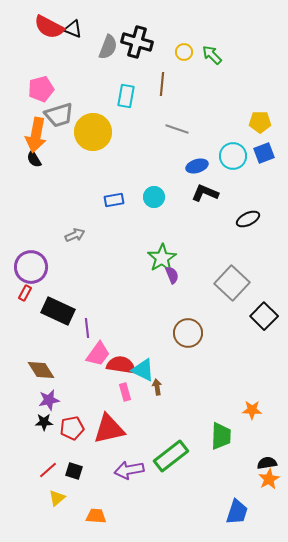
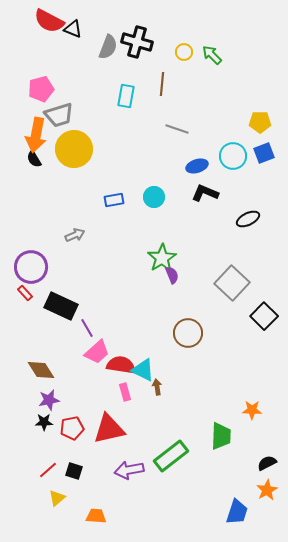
red semicircle at (49, 27): moved 6 px up
yellow circle at (93, 132): moved 19 px left, 17 px down
red rectangle at (25, 293): rotated 70 degrees counterclockwise
black rectangle at (58, 311): moved 3 px right, 5 px up
purple line at (87, 328): rotated 24 degrees counterclockwise
pink trapezoid at (98, 354): moved 1 px left, 2 px up; rotated 12 degrees clockwise
black semicircle at (267, 463): rotated 18 degrees counterclockwise
orange star at (269, 479): moved 2 px left, 11 px down
